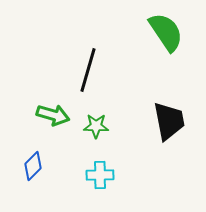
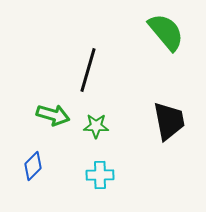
green semicircle: rotated 6 degrees counterclockwise
